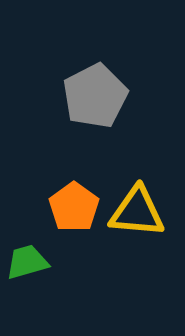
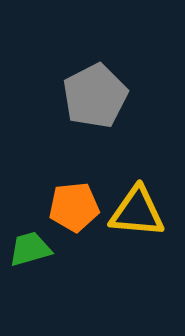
orange pentagon: rotated 30 degrees clockwise
green trapezoid: moved 3 px right, 13 px up
